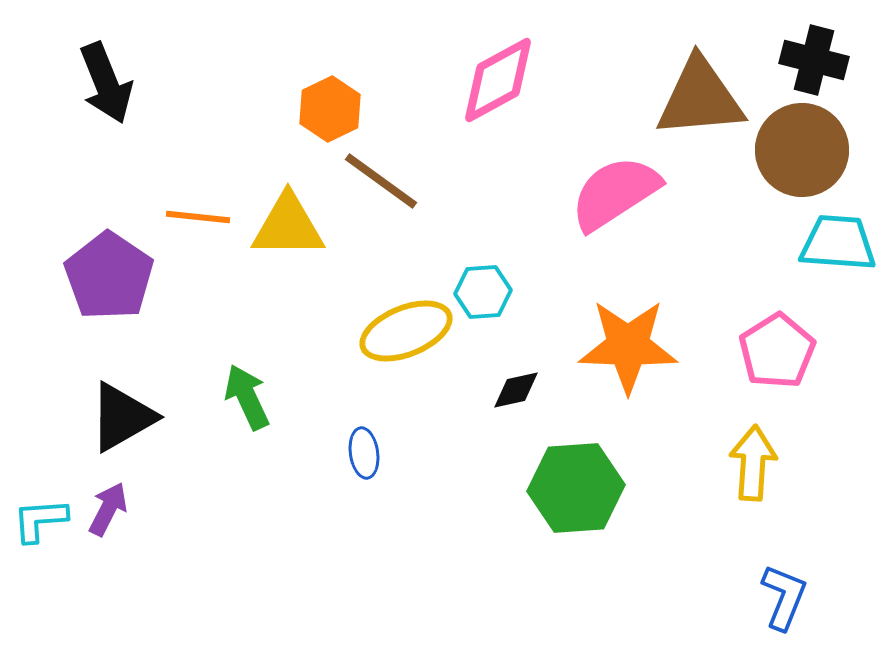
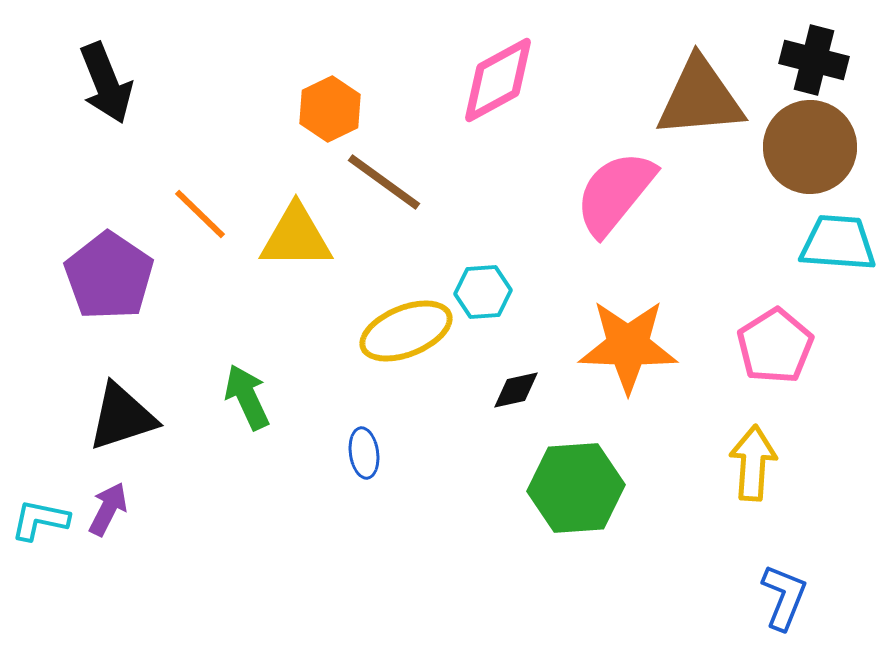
brown circle: moved 8 px right, 3 px up
brown line: moved 3 px right, 1 px down
pink semicircle: rotated 18 degrees counterclockwise
orange line: moved 2 px right, 3 px up; rotated 38 degrees clockwise
yellow triangle: moved 8 px right, 11 px down
pink pentagon: moved 2 px left, 5 px up
black triangle: rotated 12 degrees clockwise
cyan L-shape: rotated 16 degrees clockwise
